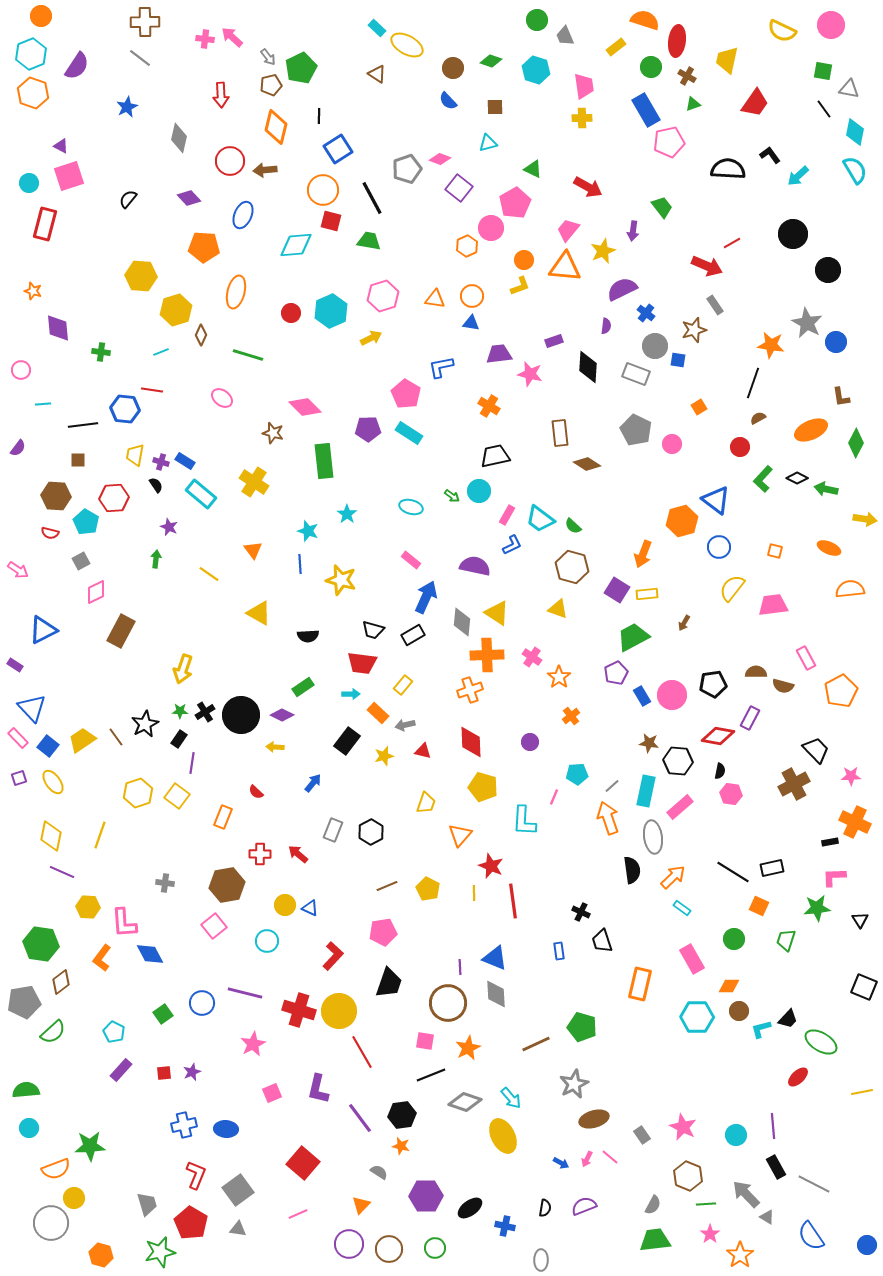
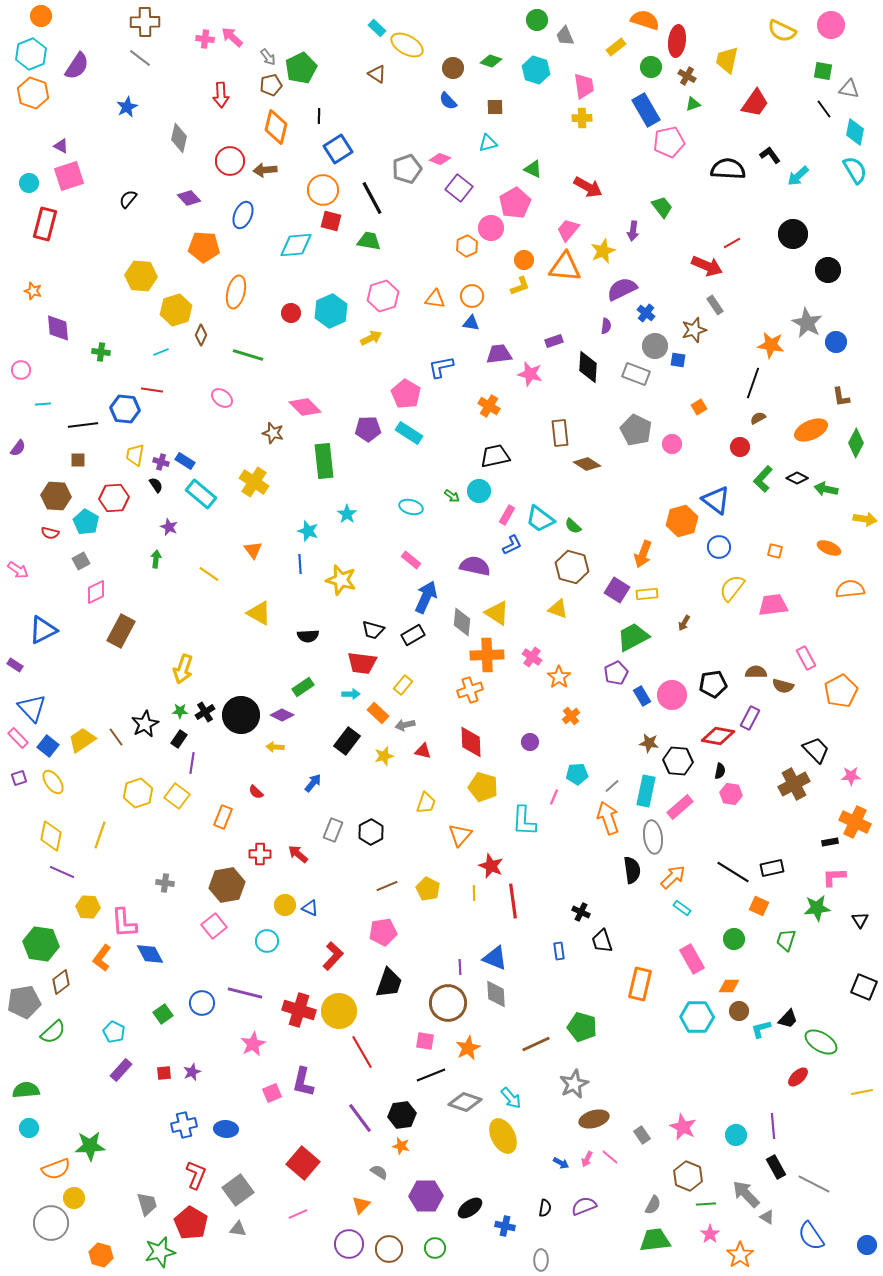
purple L-shape at (318, 1089): moved 15 px left, 7 px up
